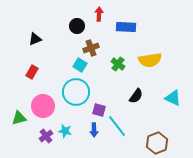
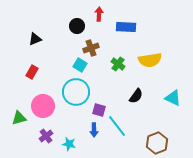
cyan star: moved 4 px right, 13 px down
